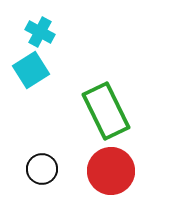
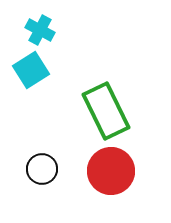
cyan cross: moved 2 px up
